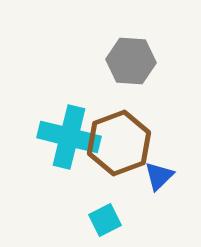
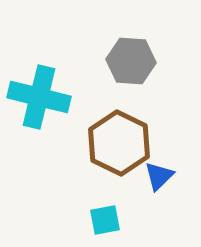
cyan cross: moved 30 px left, 40 px up
brown hexagon: rotated 14 degrees counterclockwise
cyan square: rotated 16 degrees clockwise
